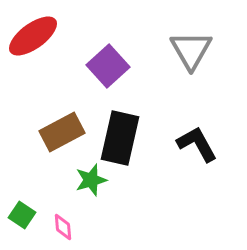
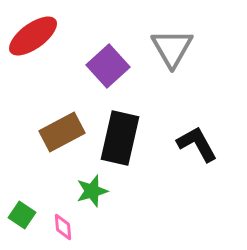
gray triangle: moved 19 px left, 2 px up
green star: moved 1 px right, 11 px down
